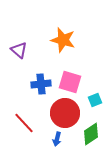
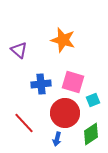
pink square: moved 3 px right
cyan square: moved 2 px left
